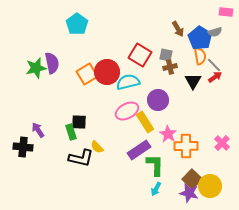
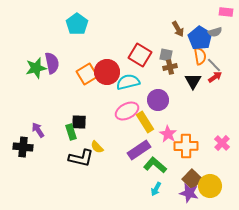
green L-shape: rotated 50 degrees counterclockwise
